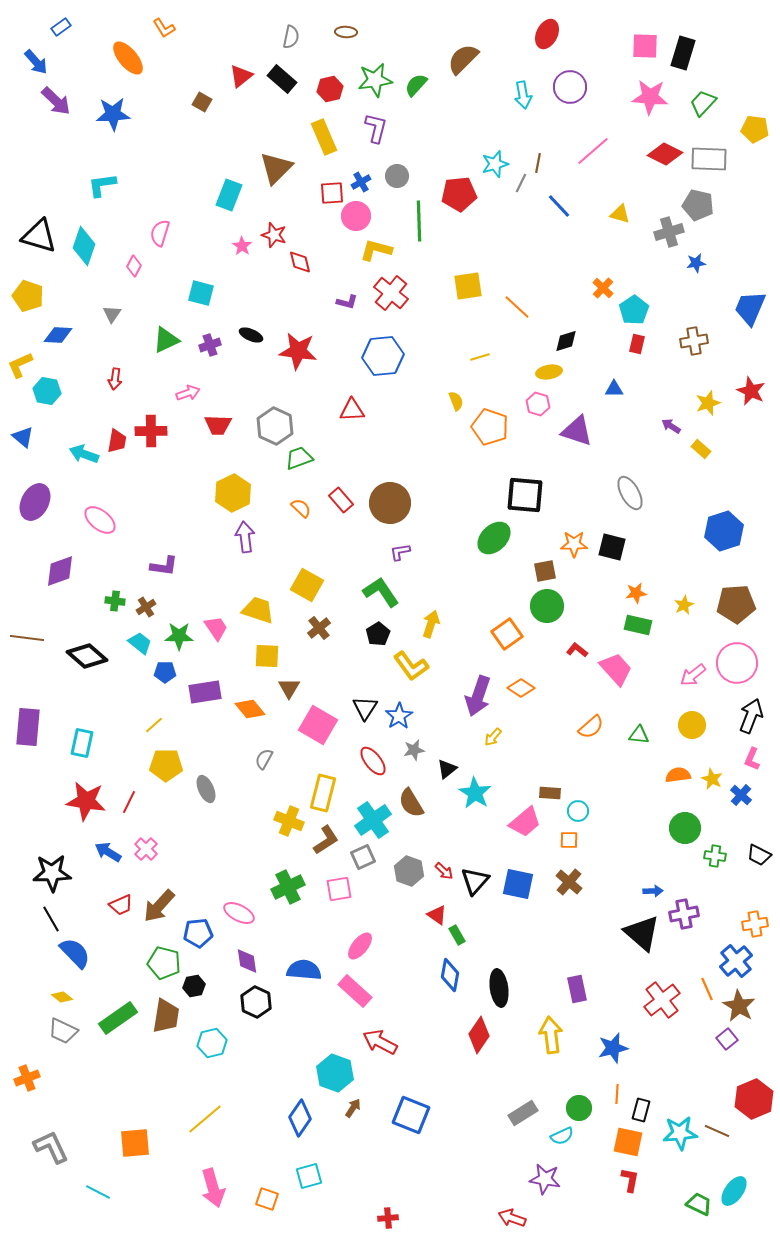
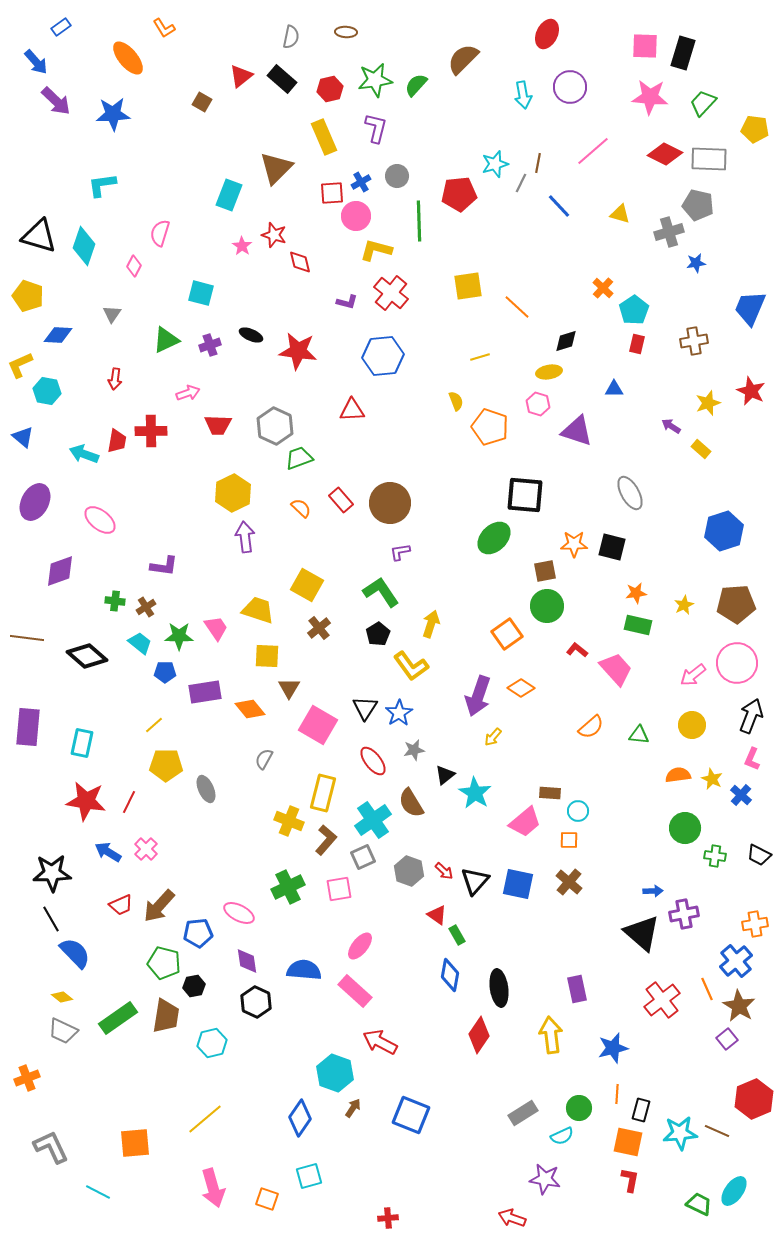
blue star at (399, 716): moved 3 px up
black triangle at (447, 769): moved 2 px left, 6 px down
brown L-shape at (326, 840): rotated 16 degrees counterclockwise
